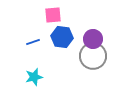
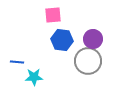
blue hexagon: moved 3 px down
blue line: moved 16 px left, 20 px down; rotated 24 degrees clockwise
gray circle: moved 5 px left, 5 px down
cyan star: rotated 12 degrees clockwise
